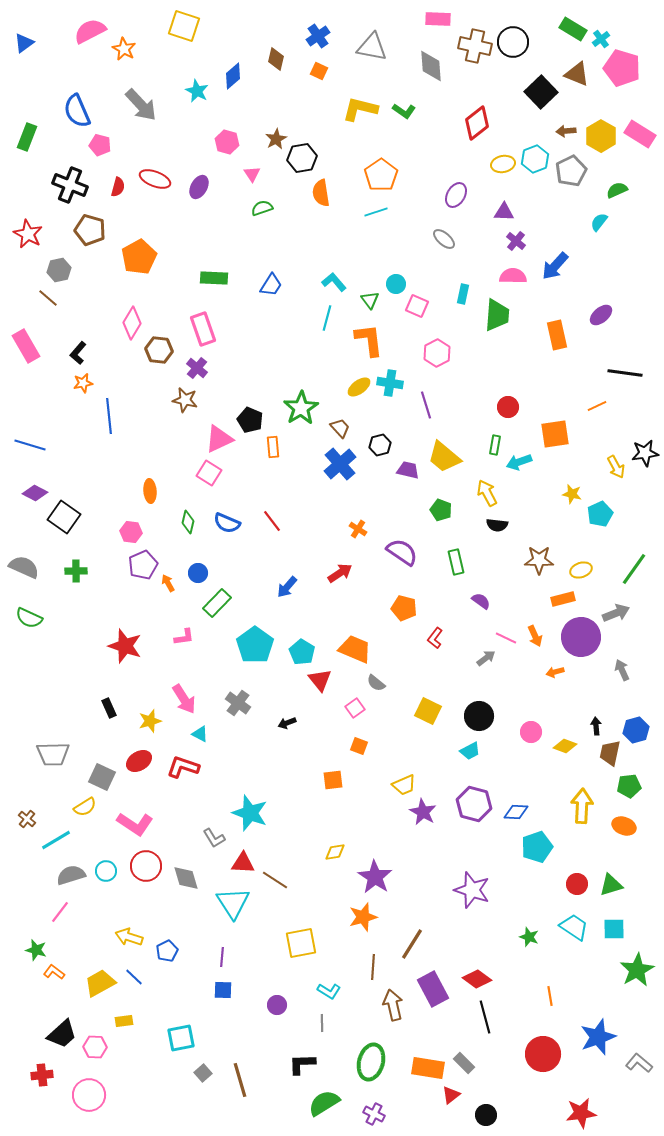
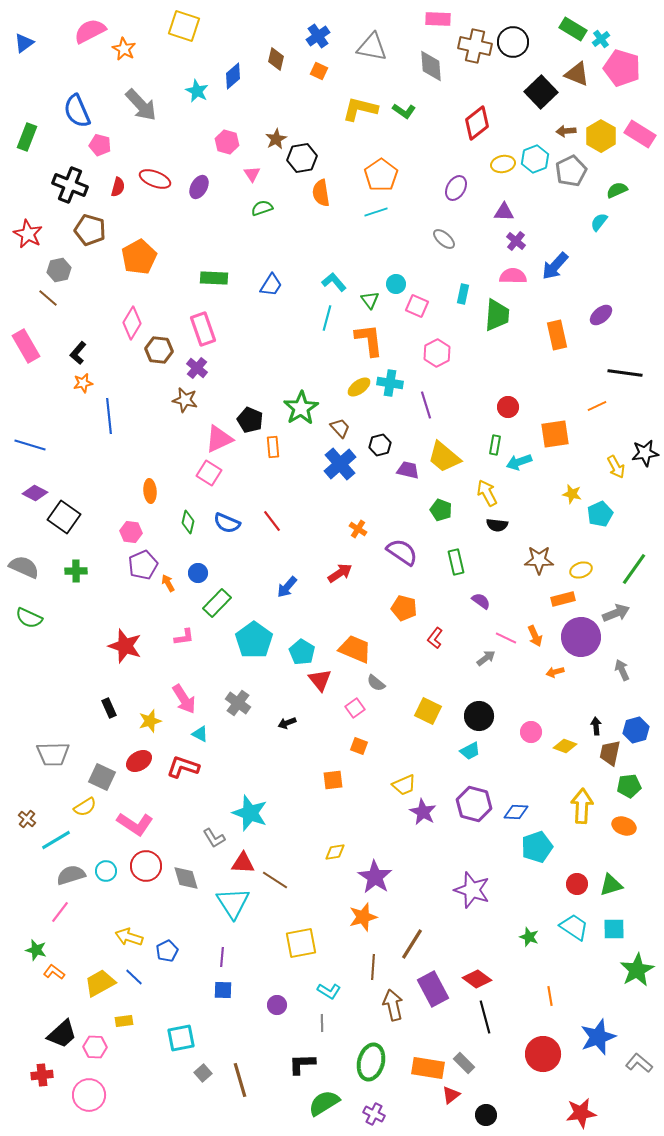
purple ellipse at (456, 195): moved 7 px up
cyan pentagon at (255, 645): moved 1 px left, 5 px up
